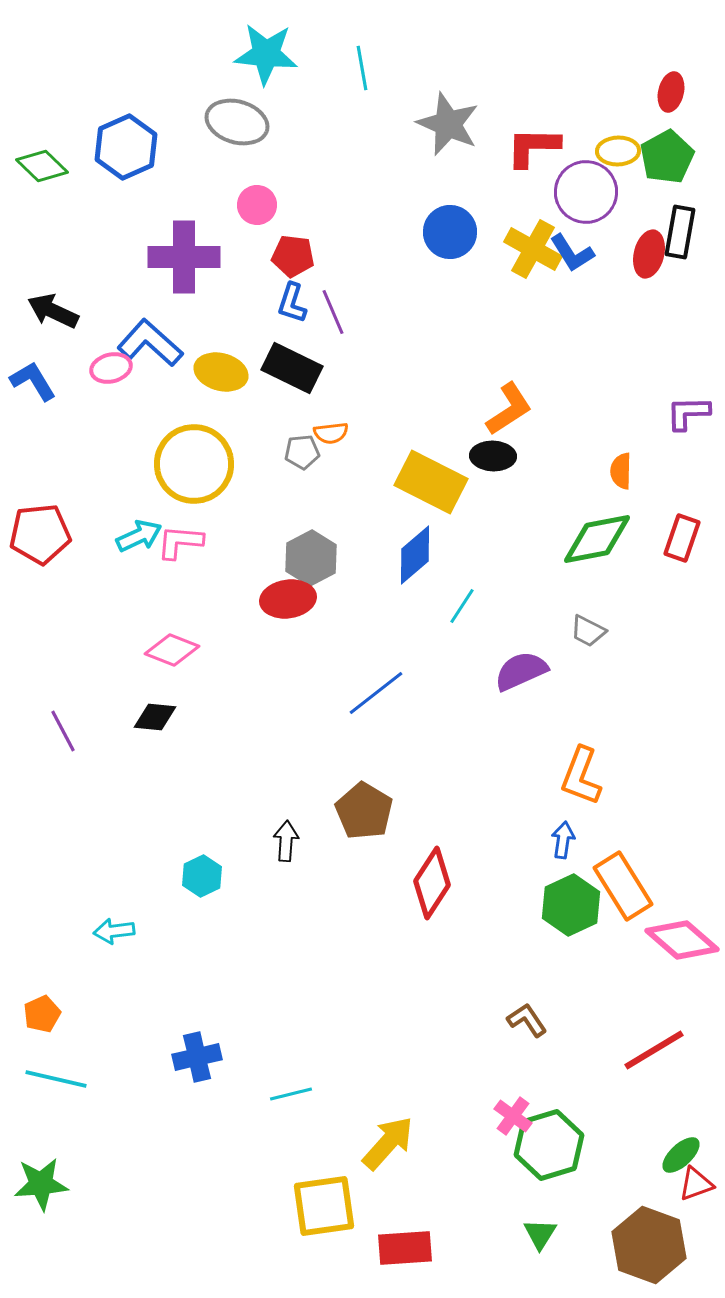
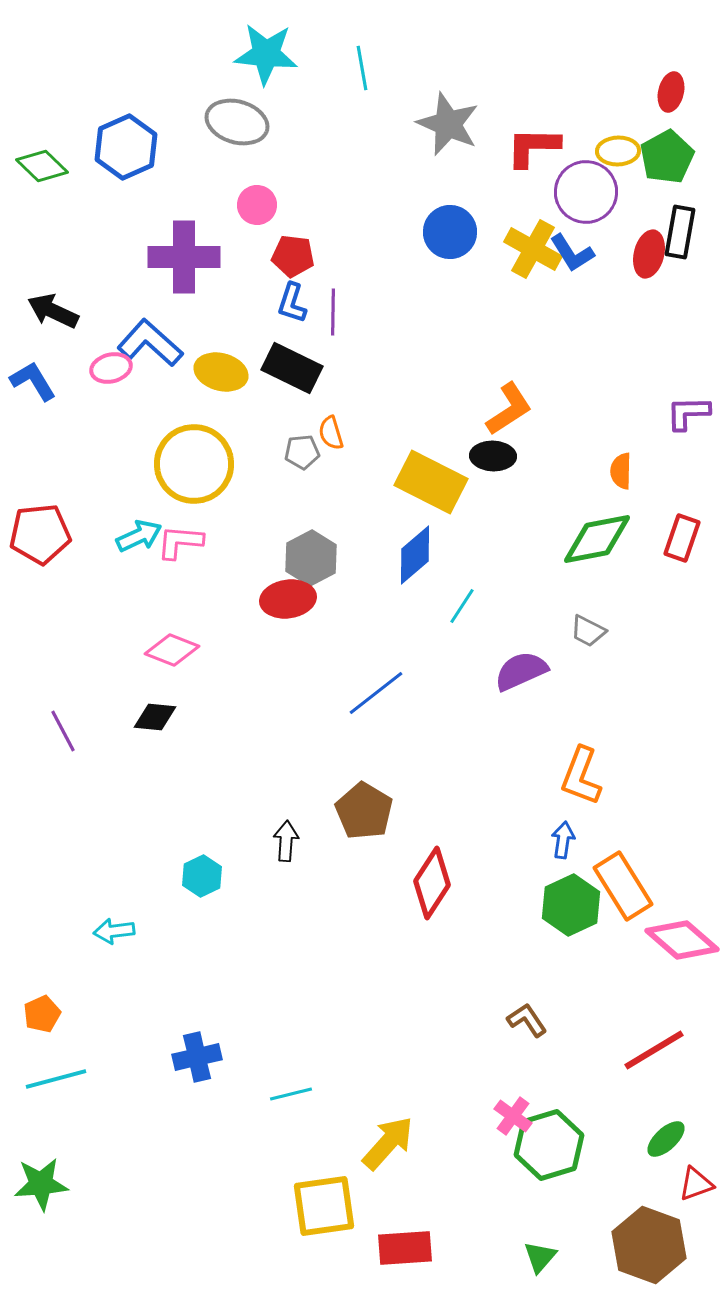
purple line at (333, 312): rotated 24 degrees clockwise
orange semicircle at (331, 433): rotated 80 degrees clockwise
cyan line at (56, 1079): rotated 28 degrees counterclockwise
green ellipse at (681, 1155): moved 15 px left, 16 px up
green triangle at (540, 1234): moved 23 px down; rotated 9 degrees clockwise
